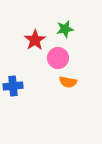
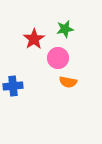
red star: moved 1 px left, 1 px up
